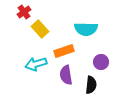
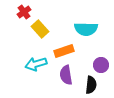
purple circle: moved 3 px down
